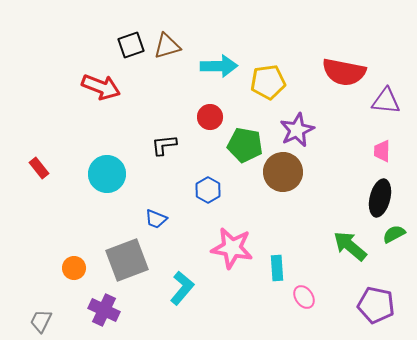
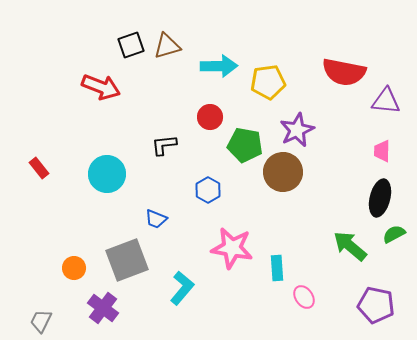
purple cross: moved 1 px left, 2 px up; rotated 12 degrees clockwise
